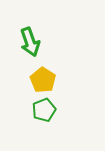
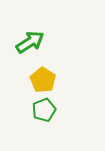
green arrow: rotated 104 degrees counterclockwise
